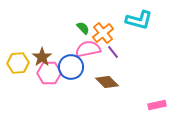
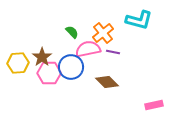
green semicircle: moved 11 px left, 4 px down
purple line: rotated 40 degrees counterclockwise
pink rectangle: moved 3 px left
